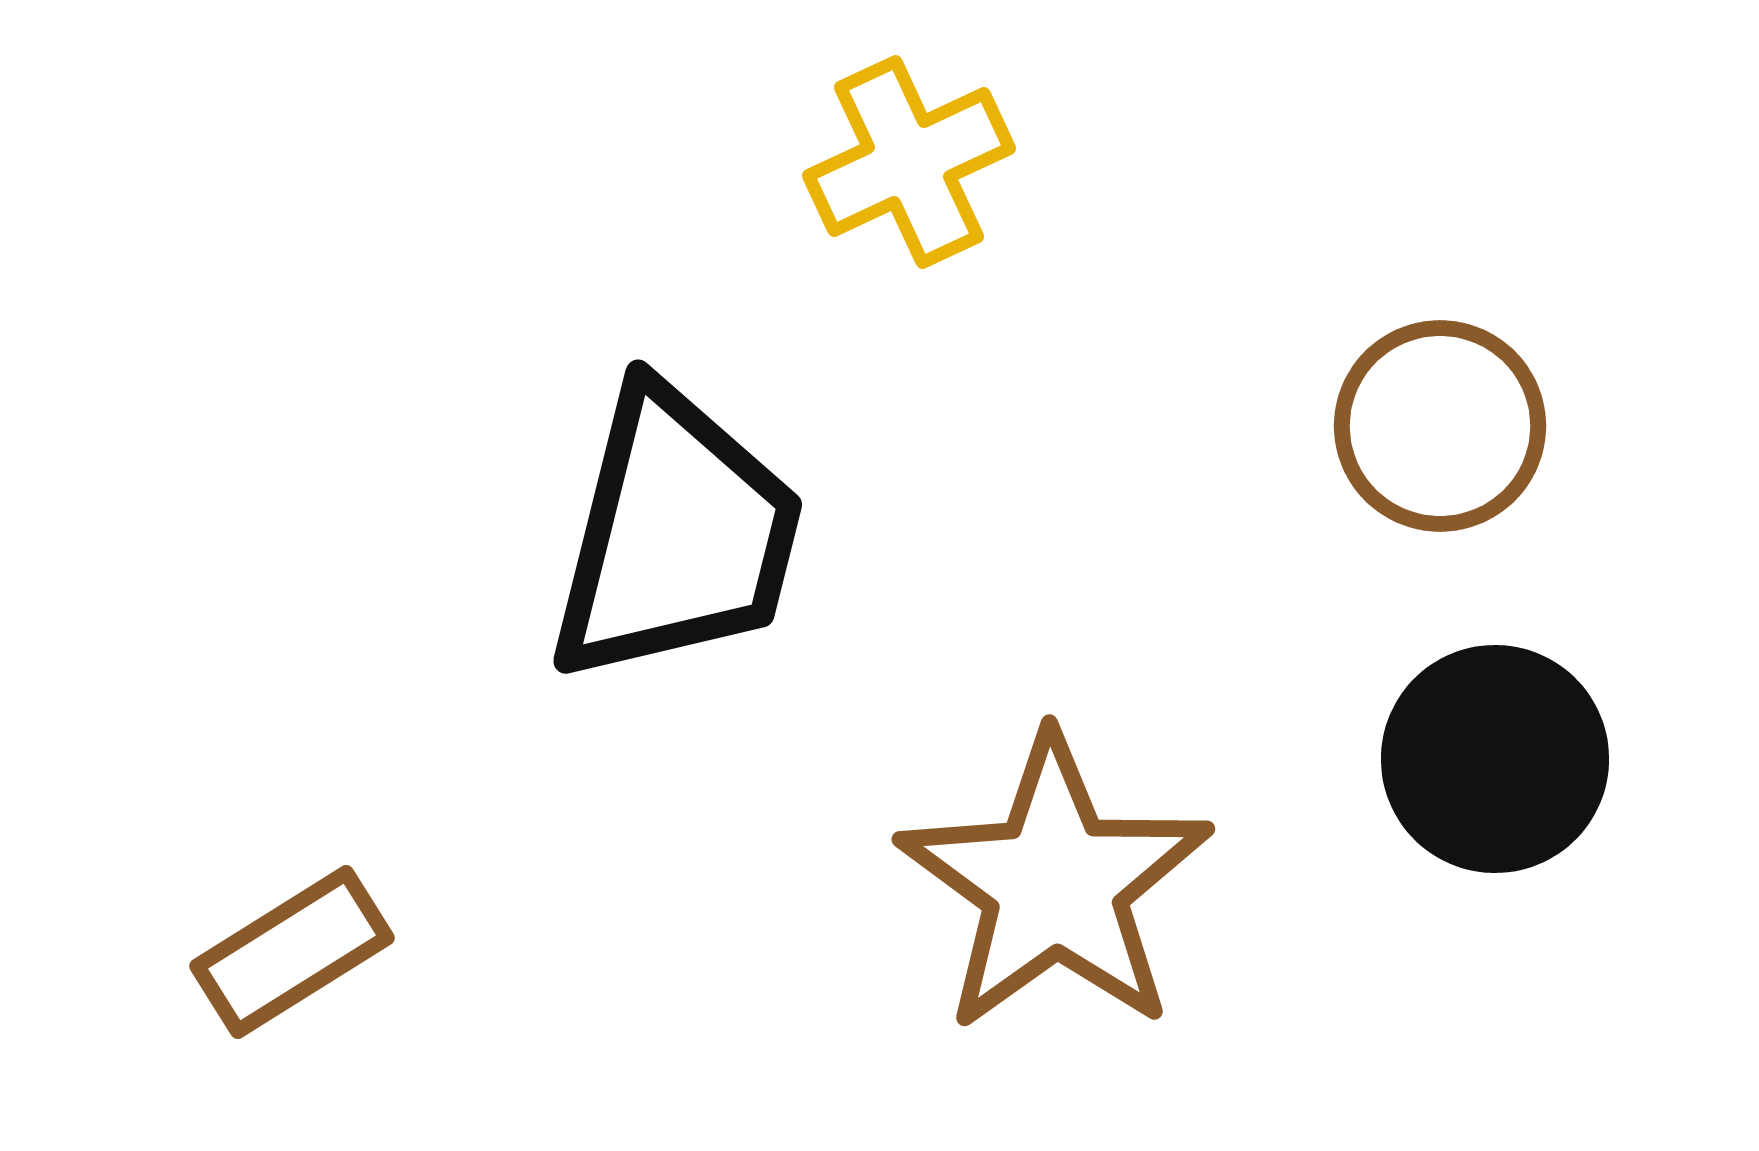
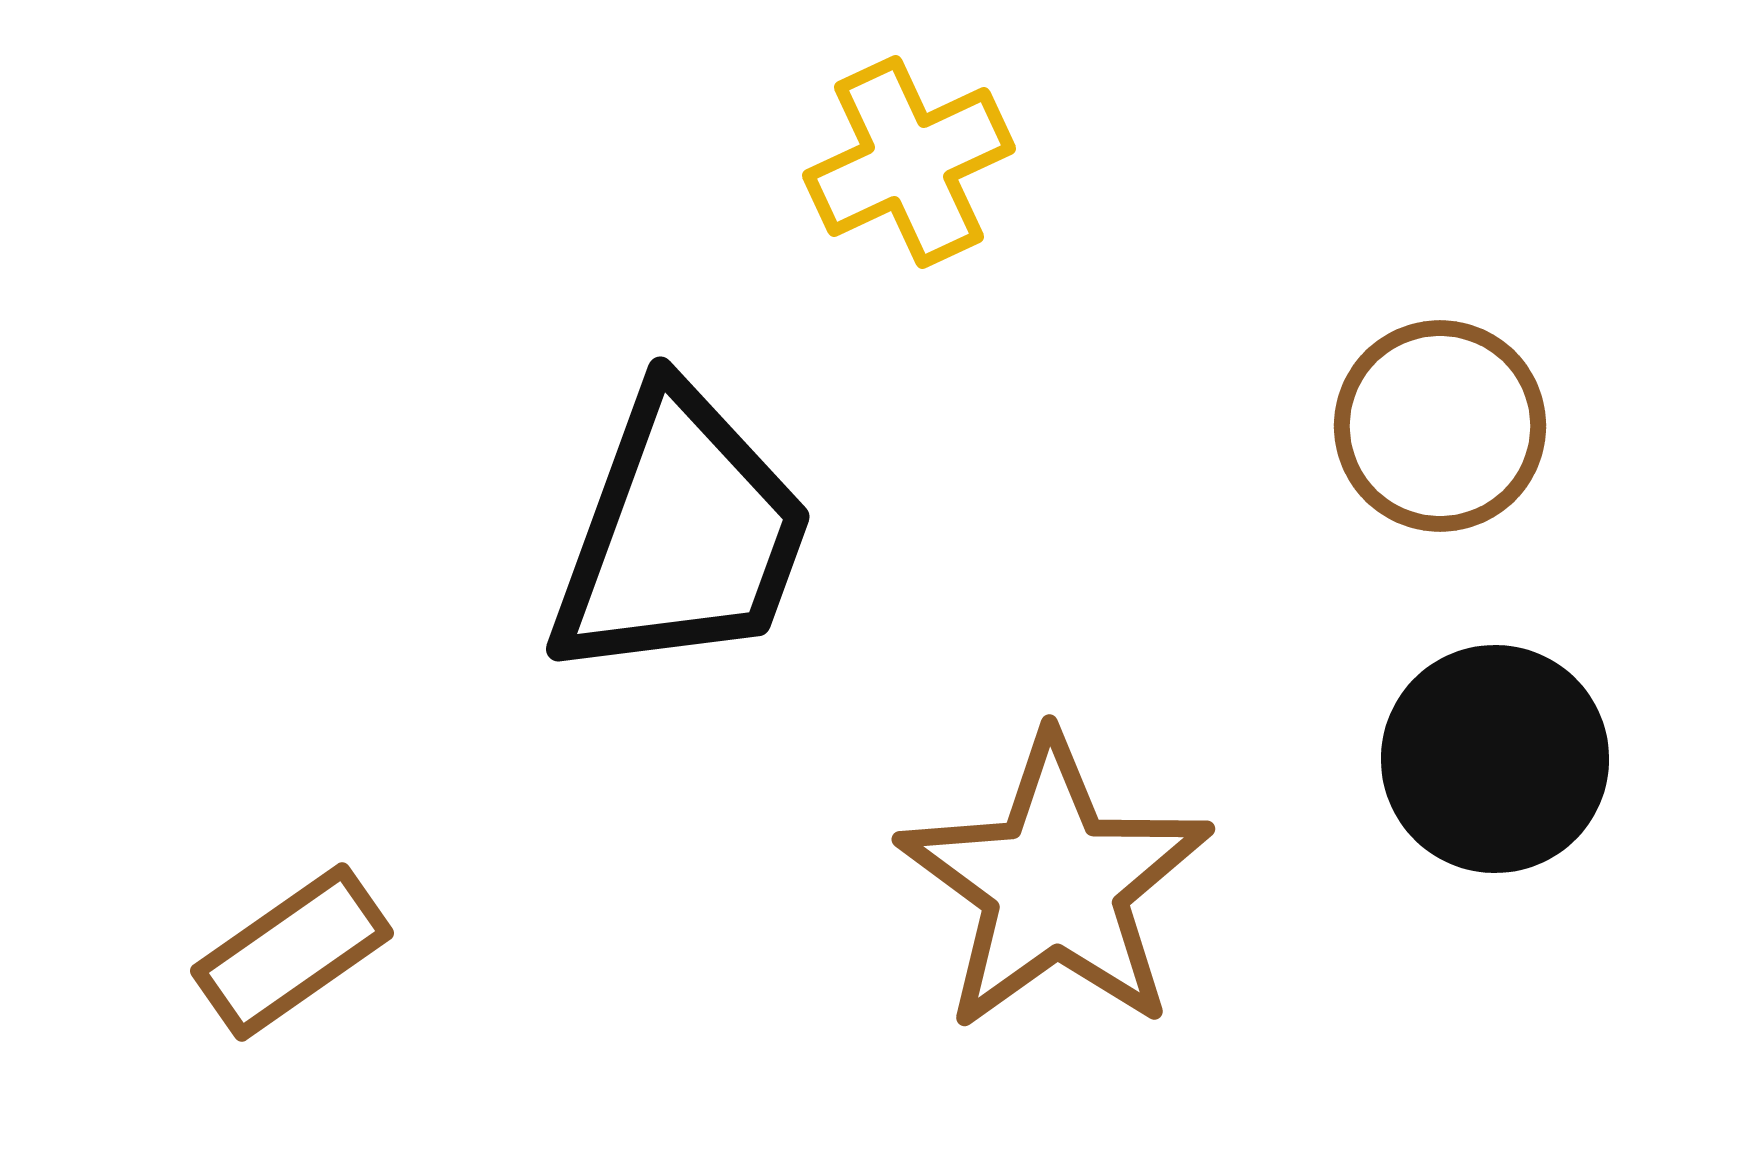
black trapezoid: moved 5 px right; rotated 6 degrees clockwise
brown rectangle: rotated 3 degrees counterclockwise
